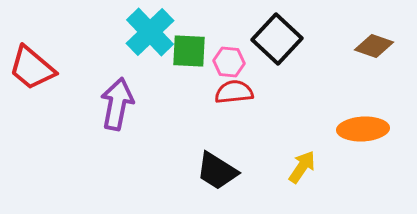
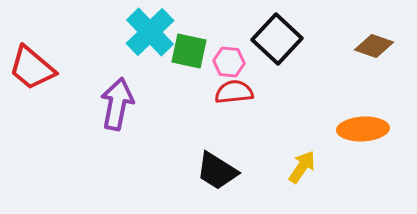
green square: rotated 9 degrees clockwise
